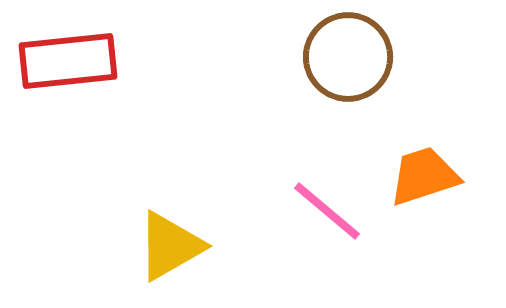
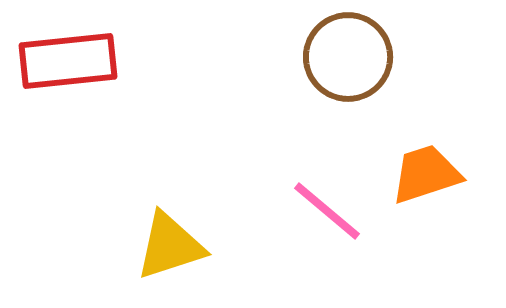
orange trapezoid: moved 2 px right, 2 px up
yellow triangle: rotated 12 degrees clockwise
